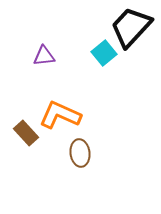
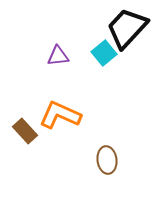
black trapezoid: moved 4 px left, 1 px down
purple triangle: moved 14 px right
brown rectangle: moved 1 px left, 2 px up
brown ellipse: moved 27 px right, 7 px down
